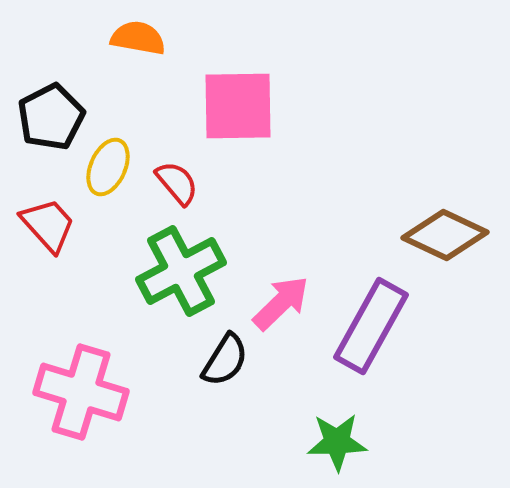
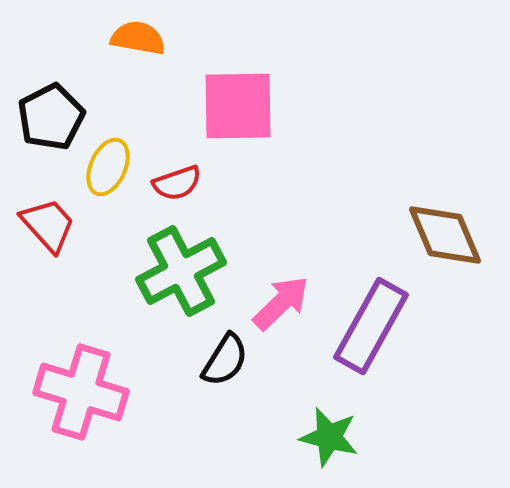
red semicircle: rotated 111 degrees clockwise
brown diamond: rotated 42 degrees clockwise
green star: moved 8 px left, 5 px up; rotated 16 degrees clockwise
